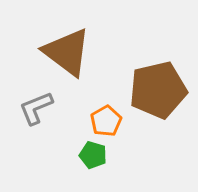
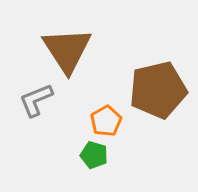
brown triangle: moved 2 px up; rotated 20 degrees clockwise
gray L-shape: moved 8 px up
green pentagon: moved 1 px right
